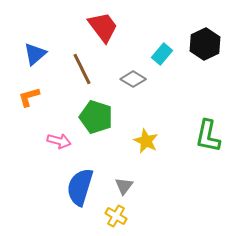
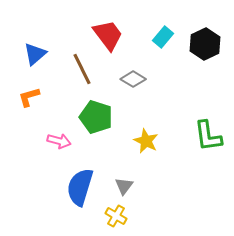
red trapezoid: moved 5 px right, 8 px down
cyan rectangle: moved 1 px right, 17 px up
green L-shape: rotated 20 degrees counterclockwise
